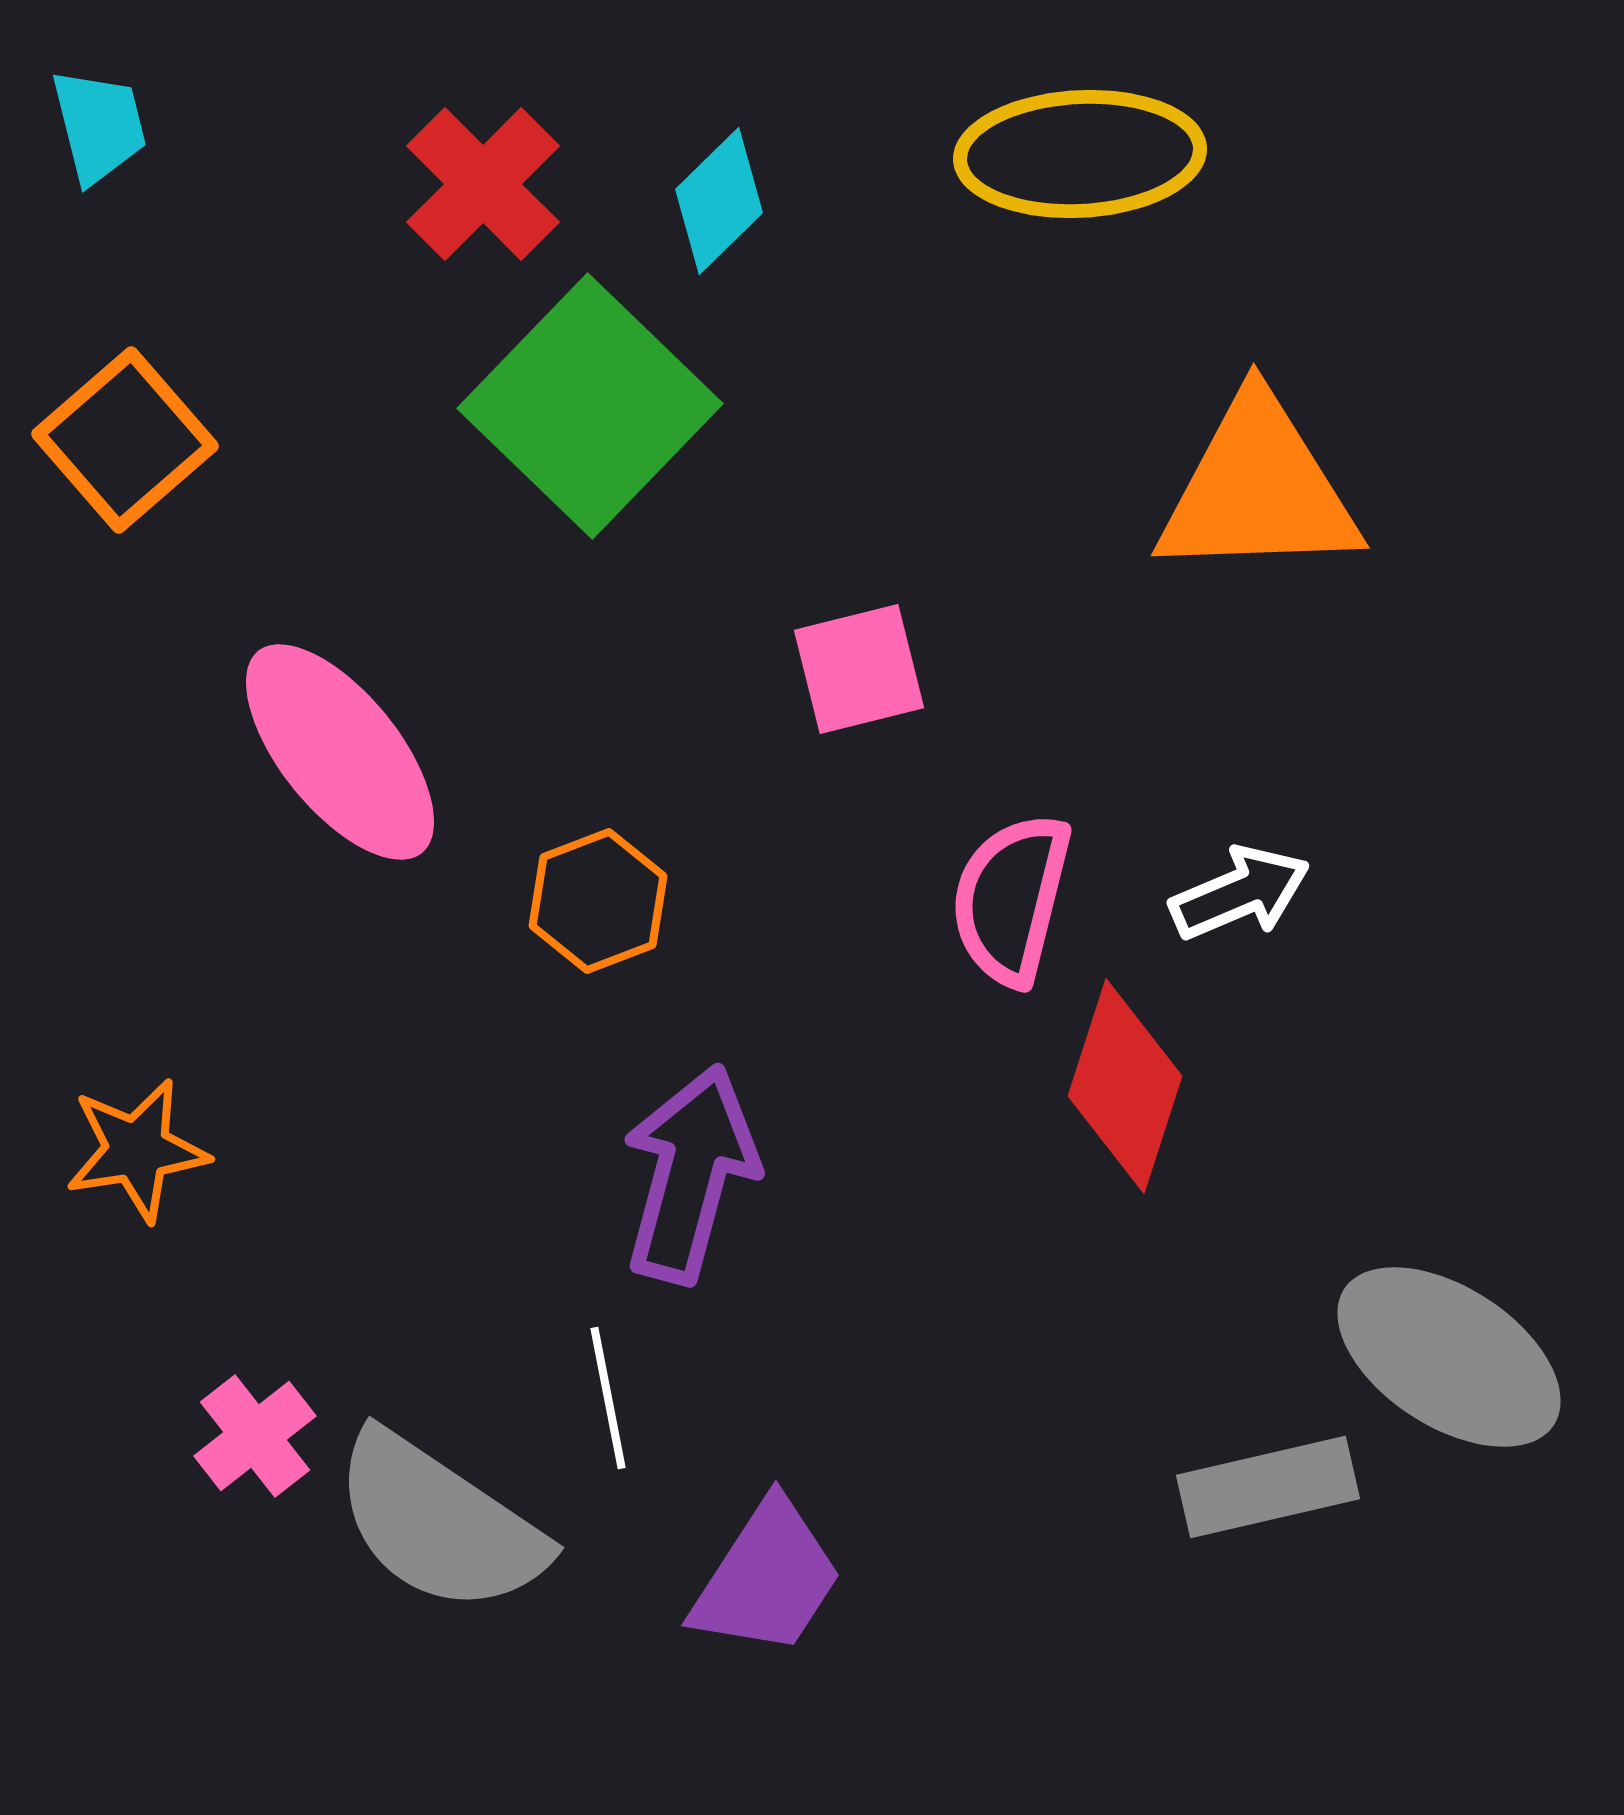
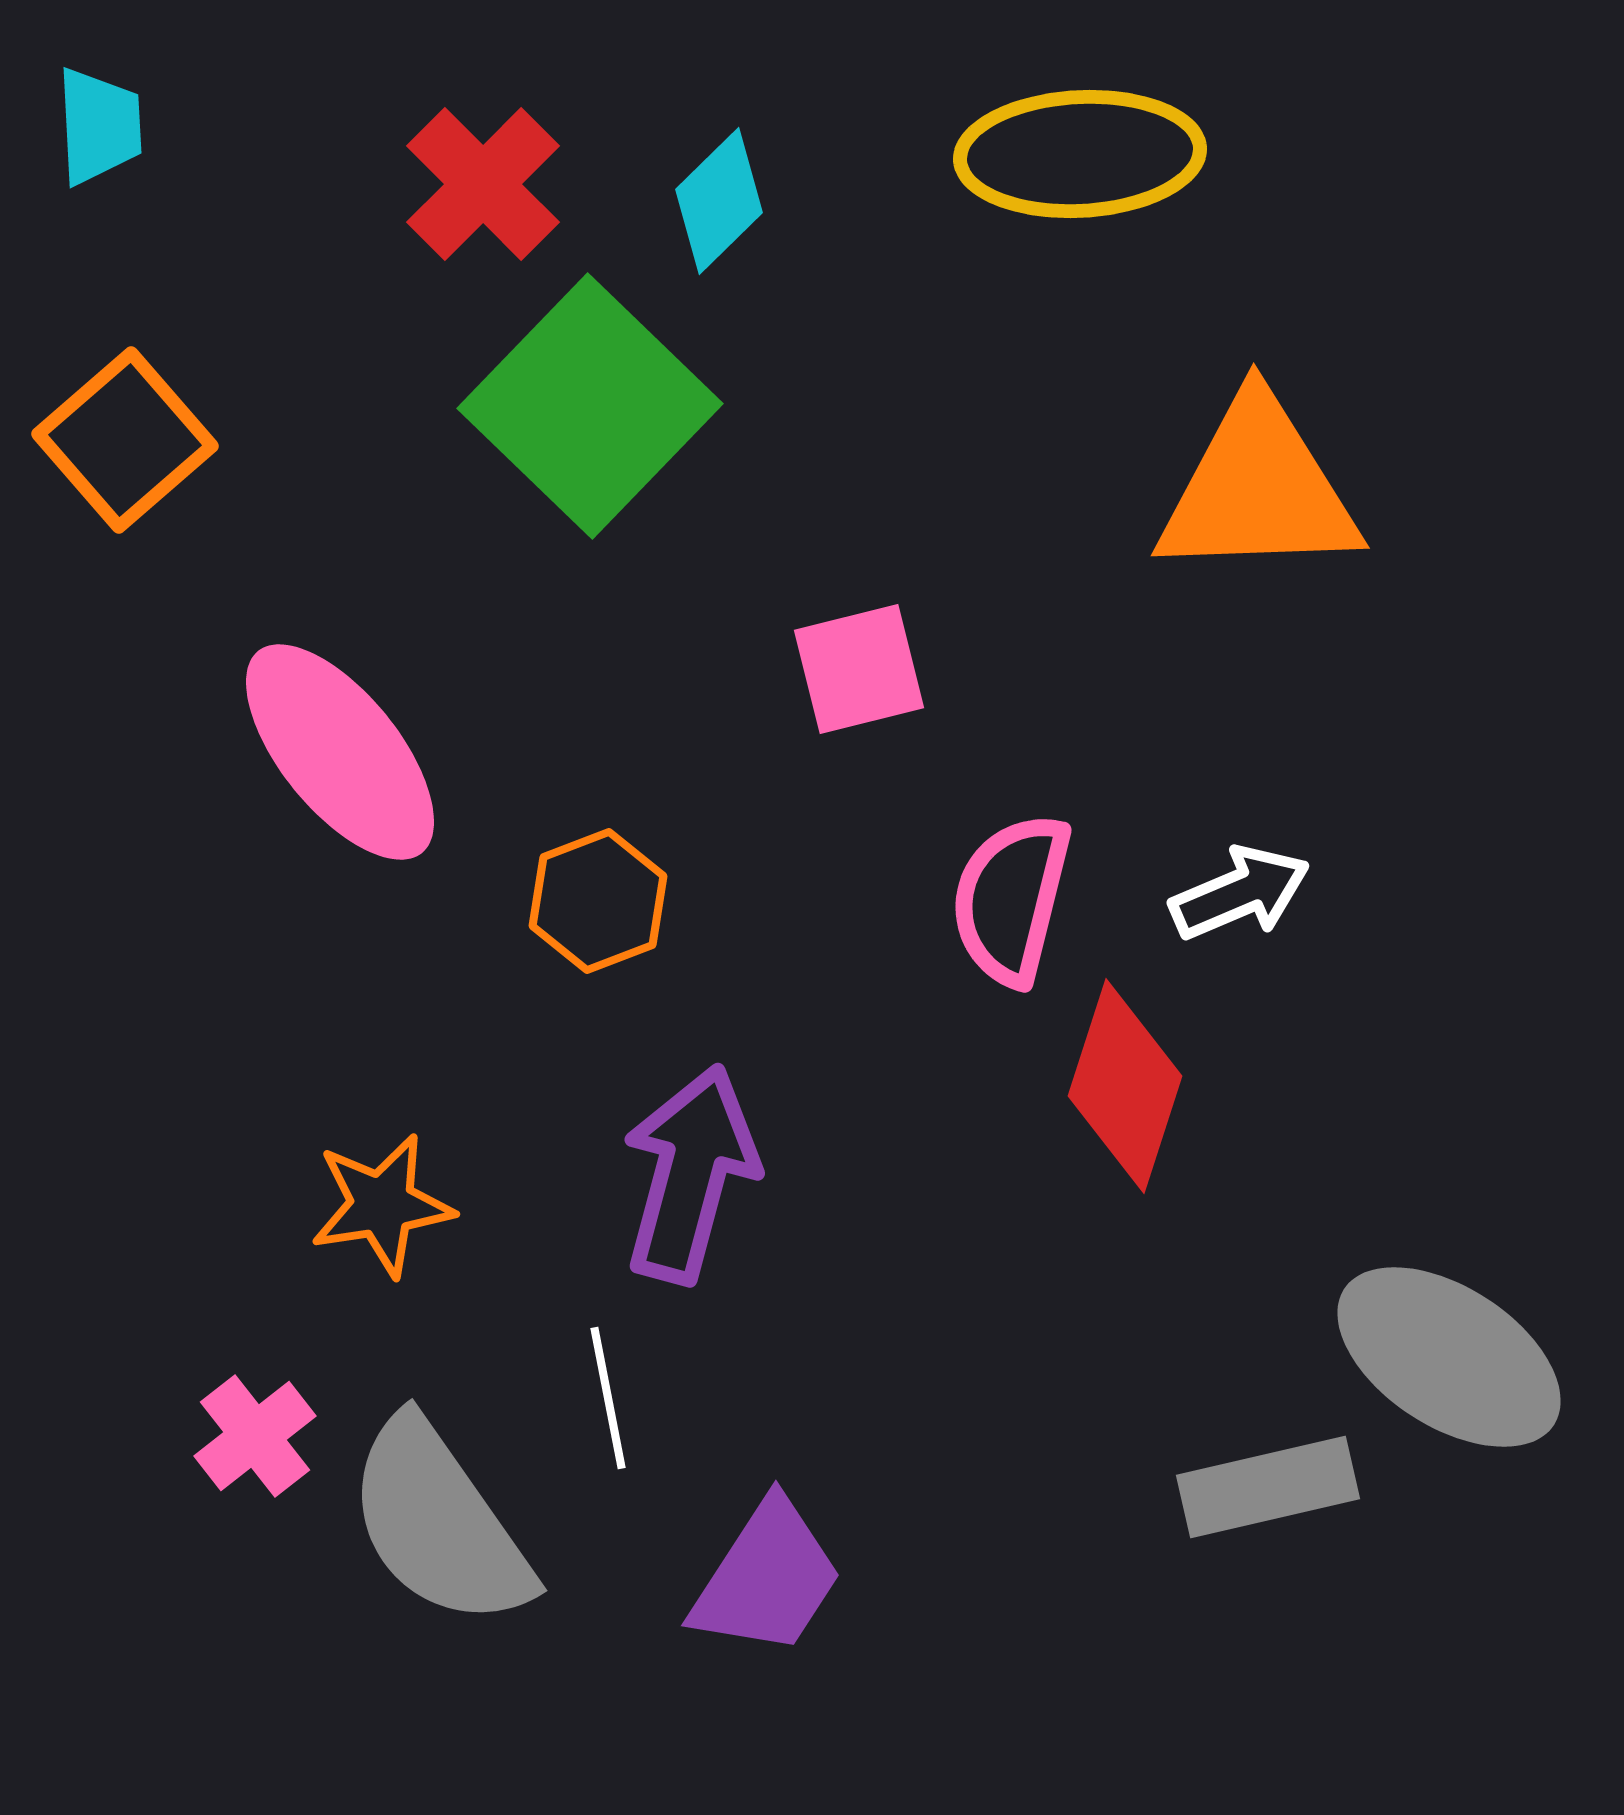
cyan trapezoid: rotated 11 degrees clockwise
orange star: moved 245 px right, 55 px down
gray semicircle: rotated 21 degrees clockwise
